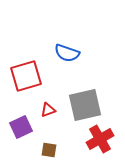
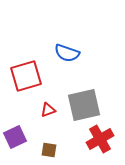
gray square: moved 1 px left
purple square: moved 6 px left, 10 px down
